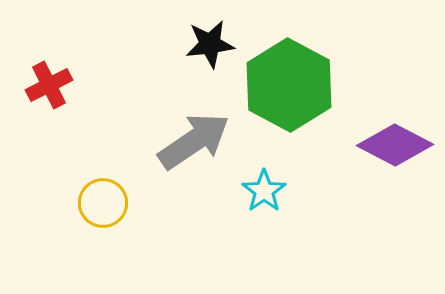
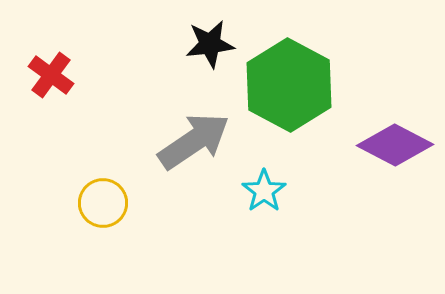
red cross: moved 2 px right, 10 px up; rotated 27 degrees counterclockwise
